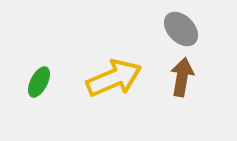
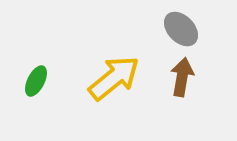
yellow arrow: rotated 16 degrees counterclockwise
green ellipse: moved 3 px left, 1 px up
